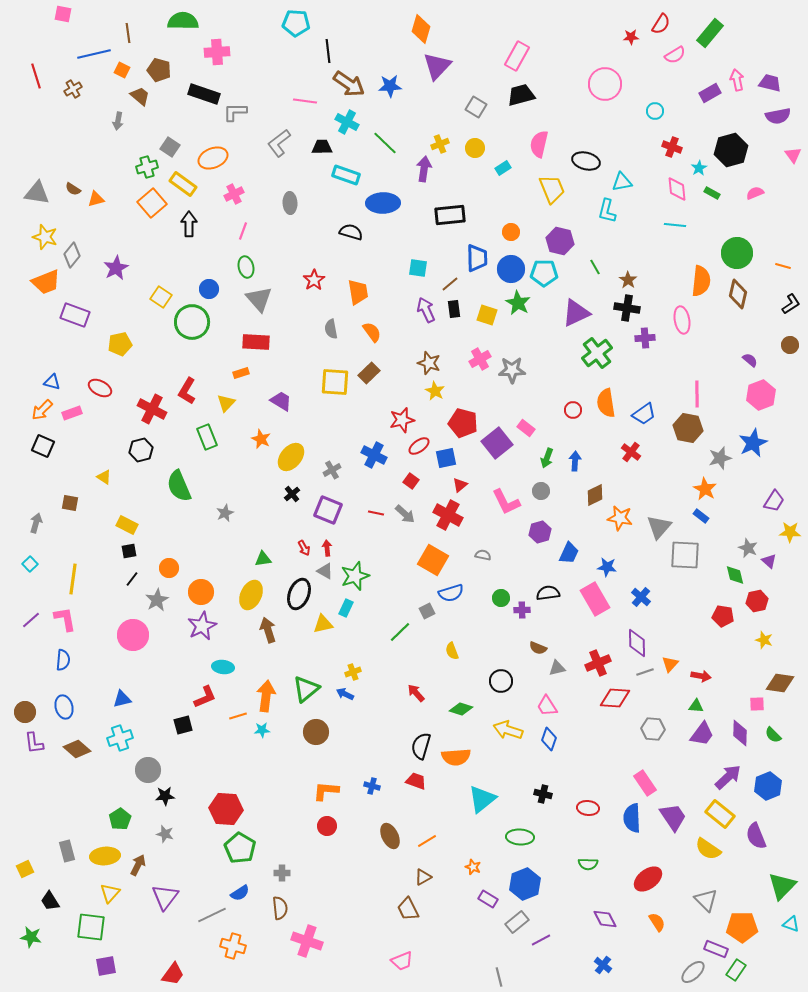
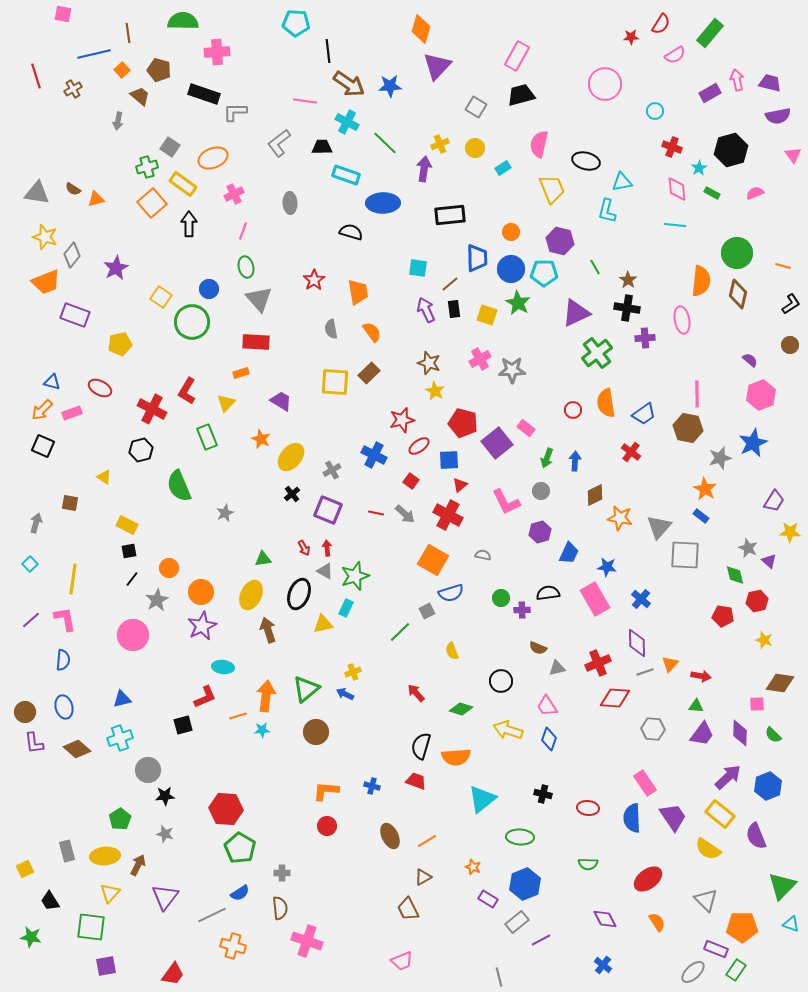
orange square at (122, 70): rotated 21 degrees clockwise
blue square at (446, 458): moved 3 px right, 2 px down; rotated 10 degrees clockwise
blue cross at (641, 597): moved 2 px down
